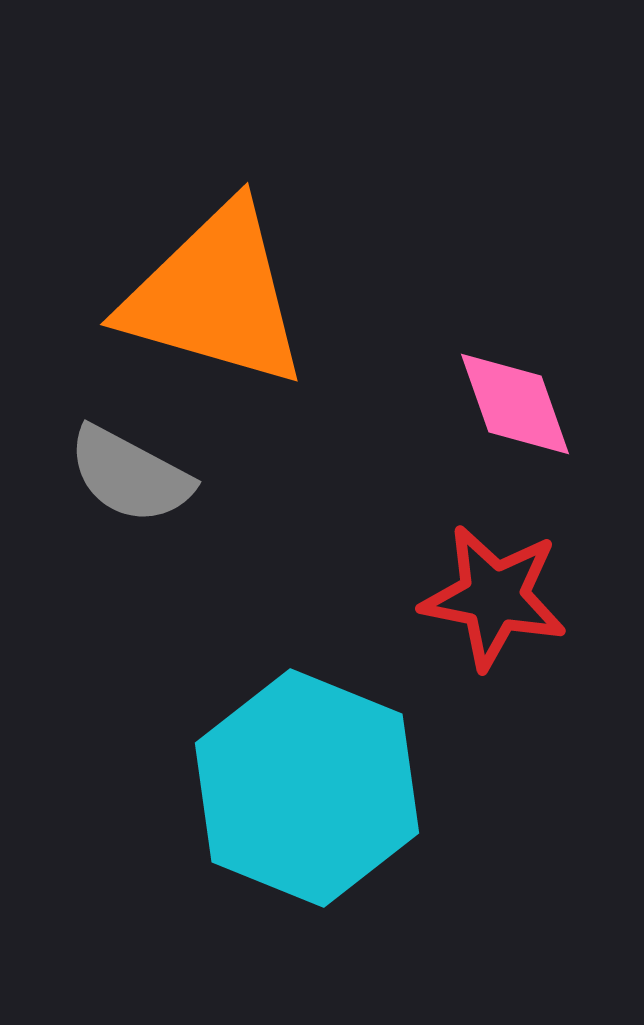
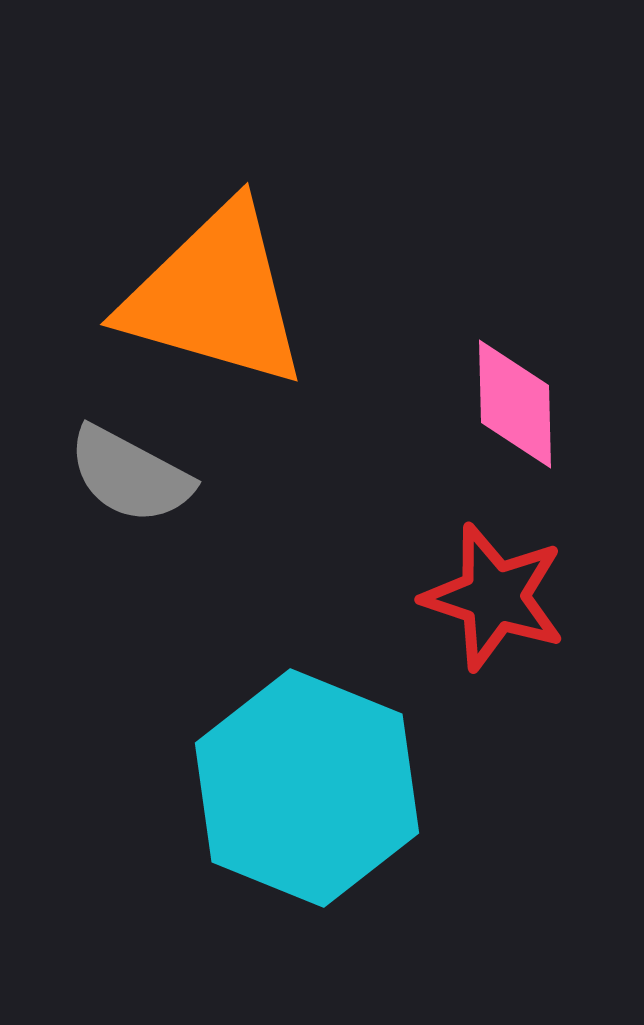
pink diamond: rotated 18 degrees clockwise
red star: rotated 7 degrees clockwise
